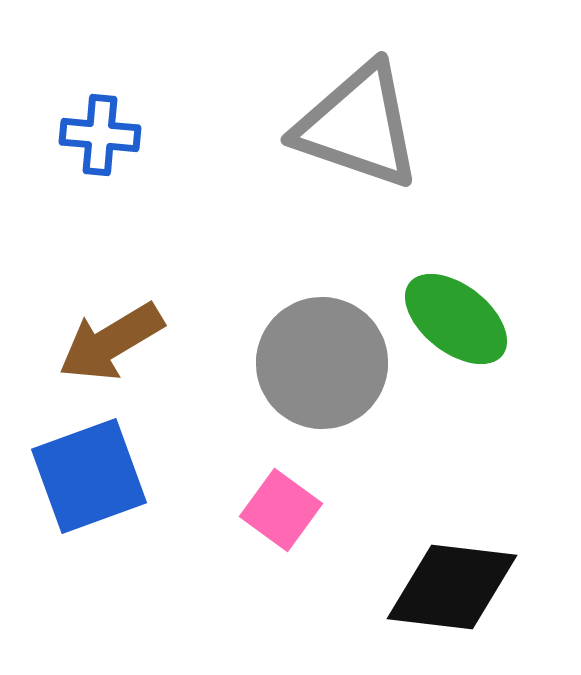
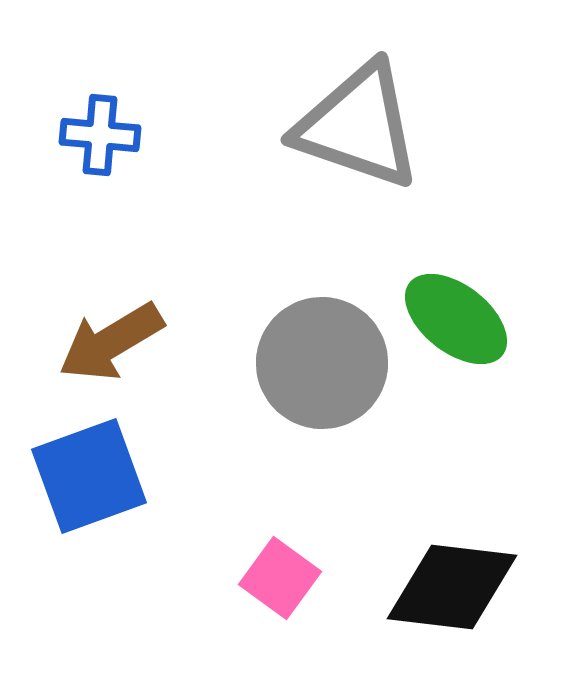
pink square: moved 1 px left, 68 px down
